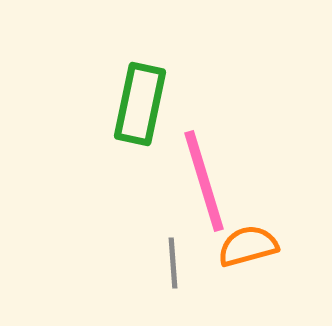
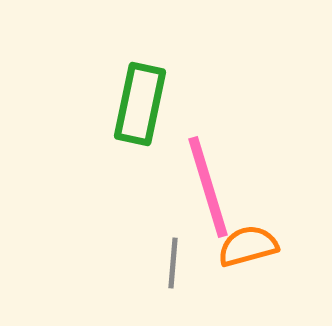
pink line: moved 4 px right, 6 px down
gray line: rotated 9 degrees clockwise
